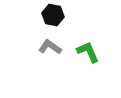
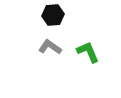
black hexagon: rotated 15 degrees counterclockwise
